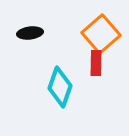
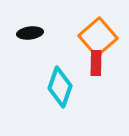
orange square: moved 3 px left, 3 px down
